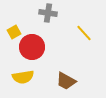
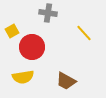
yellow square: moved 2 px left, 1 px up
